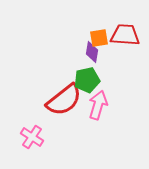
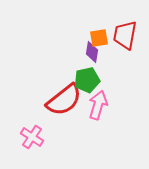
red trapezoid: rotated 84 degrees counterclockwise
